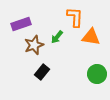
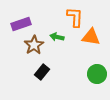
green arrow: rotated 64 degrees clockwise
brown star: rotated 12 degrees counterclockwise
